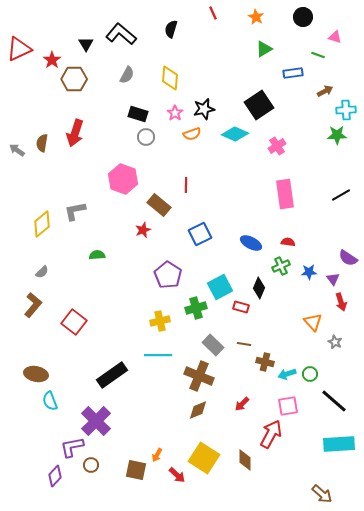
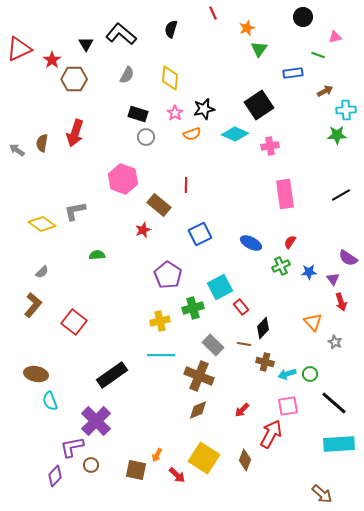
orange star at (256, 17): moved 9 px left, 11 px down; rotated 21 degrees clockwise
pink triangle at (335, 37): rotated 32 degrees counterclockwise
green triangle at (264, 49): moved 5 px left; rotated 24 degrees counterclockwise
pink cross at (277, 146): moved 7 px left; rotated 24 degrees clockwise
yellow diamond at (42, 224): rotated 76 degrees clockwise
red semicircle at (288, 242): moved 2 px right; rotated 64 degrees counterclockwise
black diamond at (259, 288): moved 4 px right, 40 px down; rotated 20 degrees clockwise
red rectangle at (241, 307): rotated 35 degrees clockwise
green cross at (196, 308): moved 3 px left
cyan line at (158, 355): moved 3 px right
black line at (334, 401): moved 2 px down
red arrow at (242, 404): moved 6 px down
brown diamond at (245, 460): rotated 20 degrees clockwise
